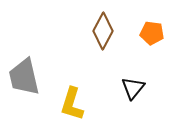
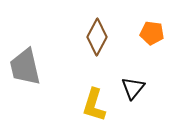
brown diamond: moved 6 px left, 6 px down
gray trapezoid: moved 1 px right, 10 px up
yellow L-shape: moved 22 px right, 1 px down
